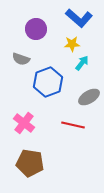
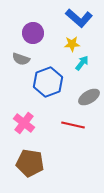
purple circle: moved 3 px left, 4 px down
